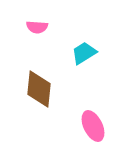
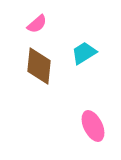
pink semicircle: moved 3 px up; rotated 45 degrees counterclockwise
brown diamond: moved 23 px up
